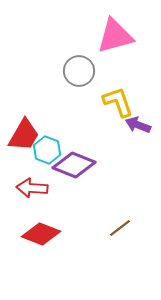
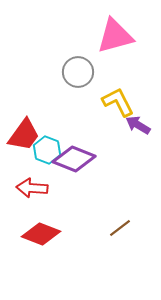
gray circle: moved 1 px left, 1 px down
yellow L-shape: rotated 8 degrees counterclockwise
purple arrow: rotated 10 degrees clockwise
red trapezoid: rotated 6 degrees clockwise
purple diamond: moved 6 px up
